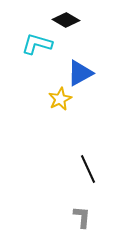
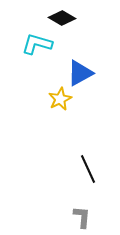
black diamond: moved 4 px left, 2 px up
